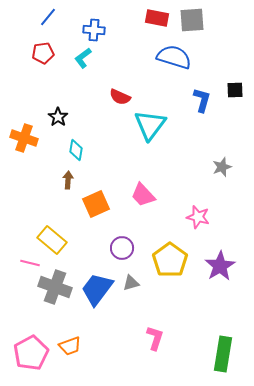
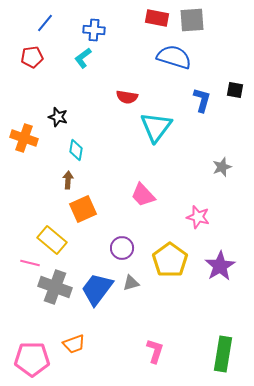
blue line: moved 3 px left, 6 px down
red pentagon: moved 11 px left, 4 px down
black square: rotated 12 degrees clockwise
red semicircle: moved 7 px right; rotated 15 degrees counterclockwise
black star: rotated 18 degrees counterclockwise
cyan triangle: moved 6 px right, 2 px down
orange square: moved 13 px left, 5 px down
pink L-shape: moved 13 px down
orange trapezoid: moved 4 px right, 2 px up
pink pentagon: moved 1 px right, 6 px down; rotated 28 degrees clockwise
